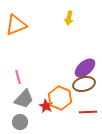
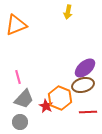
yellow arrow: moved 1 px left, 6 px up
brown ellipse: moved 1 px left, 1 px down
